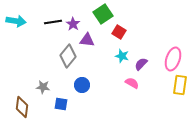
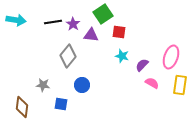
cyan arrow: moved 1 px up
red square: rotated 24 degrees counterclockwise
purple triangle: moved 4 px right, 5 px up
pink ellipse: moved 2 px left, 2 px up
purple semicircle: moved 1 px right, 1 px down
pink semicircle: moved 20 px right
gray star: moved 2 px up
